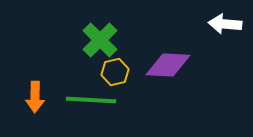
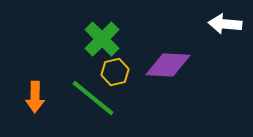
green cross: moved 2 px right, 1 px up
green line: moved 2 px right, 2 px up; rotated 36 degrees clockwise
